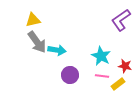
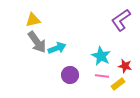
cyan arrow: moved 2 px up; rotated 30 degrees counterclockwise
